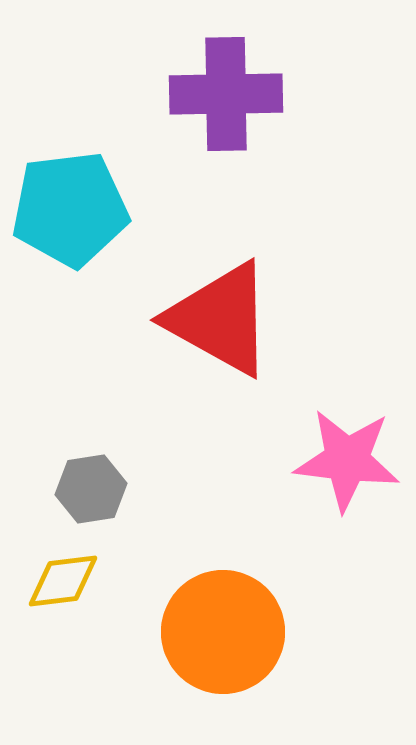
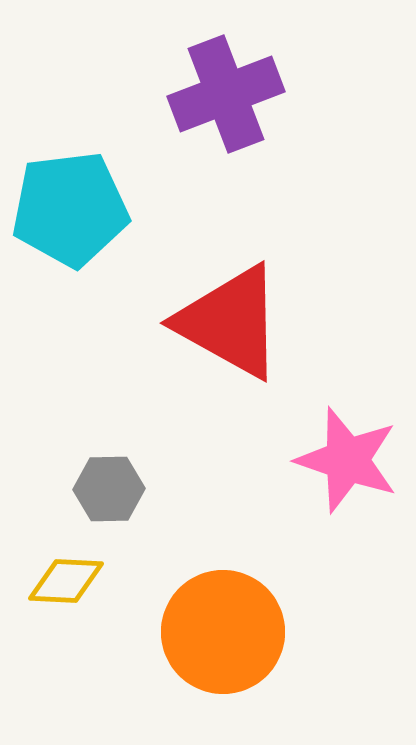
purple cross: rotated 20 degrees counterclockwise
red triangle: moved 10 px right, 3 px down
pink star: rotated 12 degrees clockwise
gray hexagon: moved 18 px right; rotated 8 degrees clockwise
yellow diamond: moved 3 px right; rotated 10 degrees clockwise
